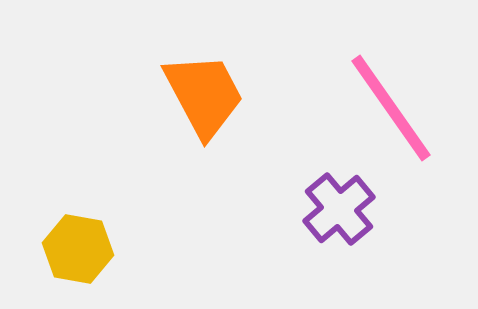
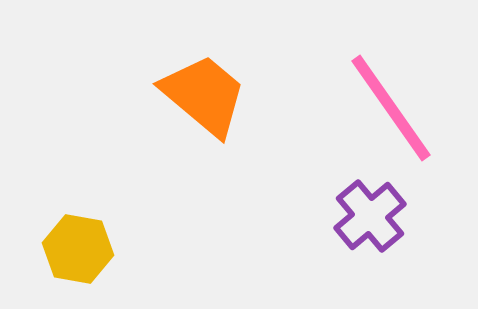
orange trapezoid: rotated 22 degrees counterclockwise
purple cross: moved 31 px right, 7 px down
